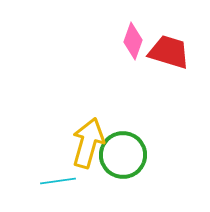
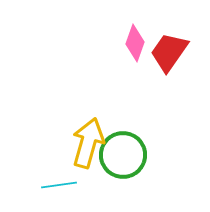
pink diamond: moved 2 px right, 2 px down
red trapezoid: rotated 72 degrees counterclockwise
cyan line: moved 1 px right, 4 px down
